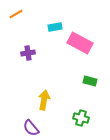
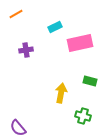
cyan rectangle: rotated 16 degrees counterclockwise
pink rectangle: rotated 40 degrees counterclockwise
purple cross: moved 2 px left, 3 px up
yellow arrow: moved 17 px right, 7 px up
green cross: moved 2 px right, 2 px up
purple semicircle: moved 13 px left
